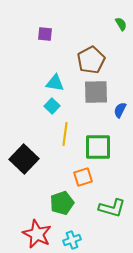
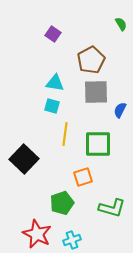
purple square: moved 8 px right; rotated 28 degrees clockwise
cyan square: rotated 28 degrees counterclockwise
green square: moved 3 px up
